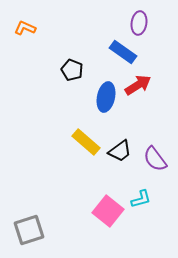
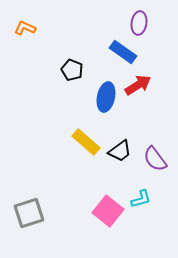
gray square: moved 17 px up
